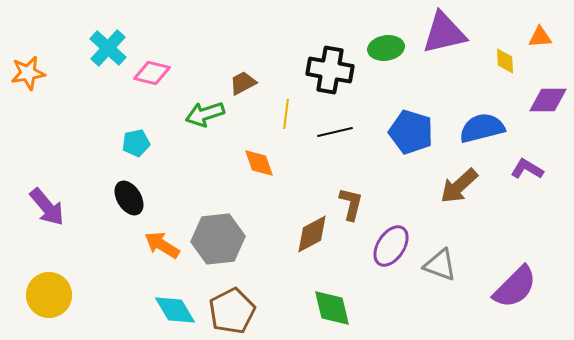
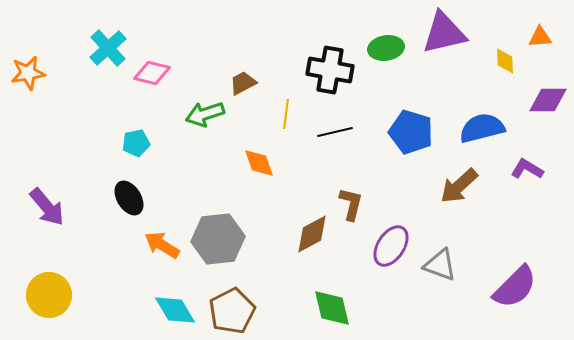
cyan cross: rotated 6 degrees clockwise
